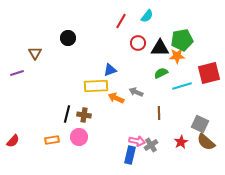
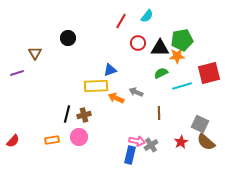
brown cross: rotated 24 degrees counterclockwise
